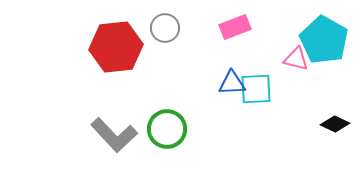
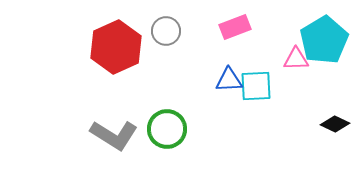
gray circle: moved 1 px right, 3 px down
cyan pentagon: rotated 12 degrees clockwise
red hexagon: rotated 18 degrees counterclockwise
pink triangle: rotated 16 degrees counterclockwise
blue triangle: moved 3 px left, 3 px up
cyan square: moved 3 px up
gray L-shape: rotated 15 degrees counterclockwise
